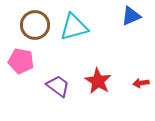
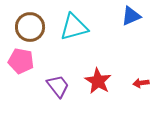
brown circle: moved 5 px left, 2 px down
purple trapezoid: rotated 15 degrees clockwise
